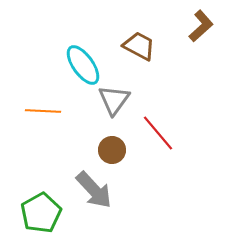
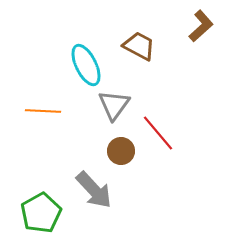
cyan ellipse: moved 3 px right; rotated 9 degrees clockwise
gray triangle: moved 5 px down
brown circle: moved 9 px right, 1 px down
